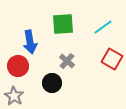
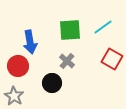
green square: moved 7 px right, 6 px down
